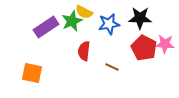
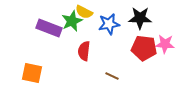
purple rectangle: moved 3 px right, 1 px down; rotated 55 degrees clockwise
red pentagon: rotated 20 degrees counterclockwise
brown line: moved 9 px down
